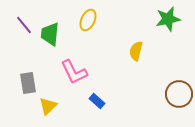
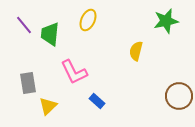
green star: moved 2 px left, 2 px down
brown circle: moved 2 px down
